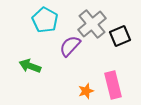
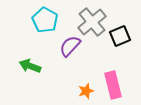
gray cross: moved 2 px up
